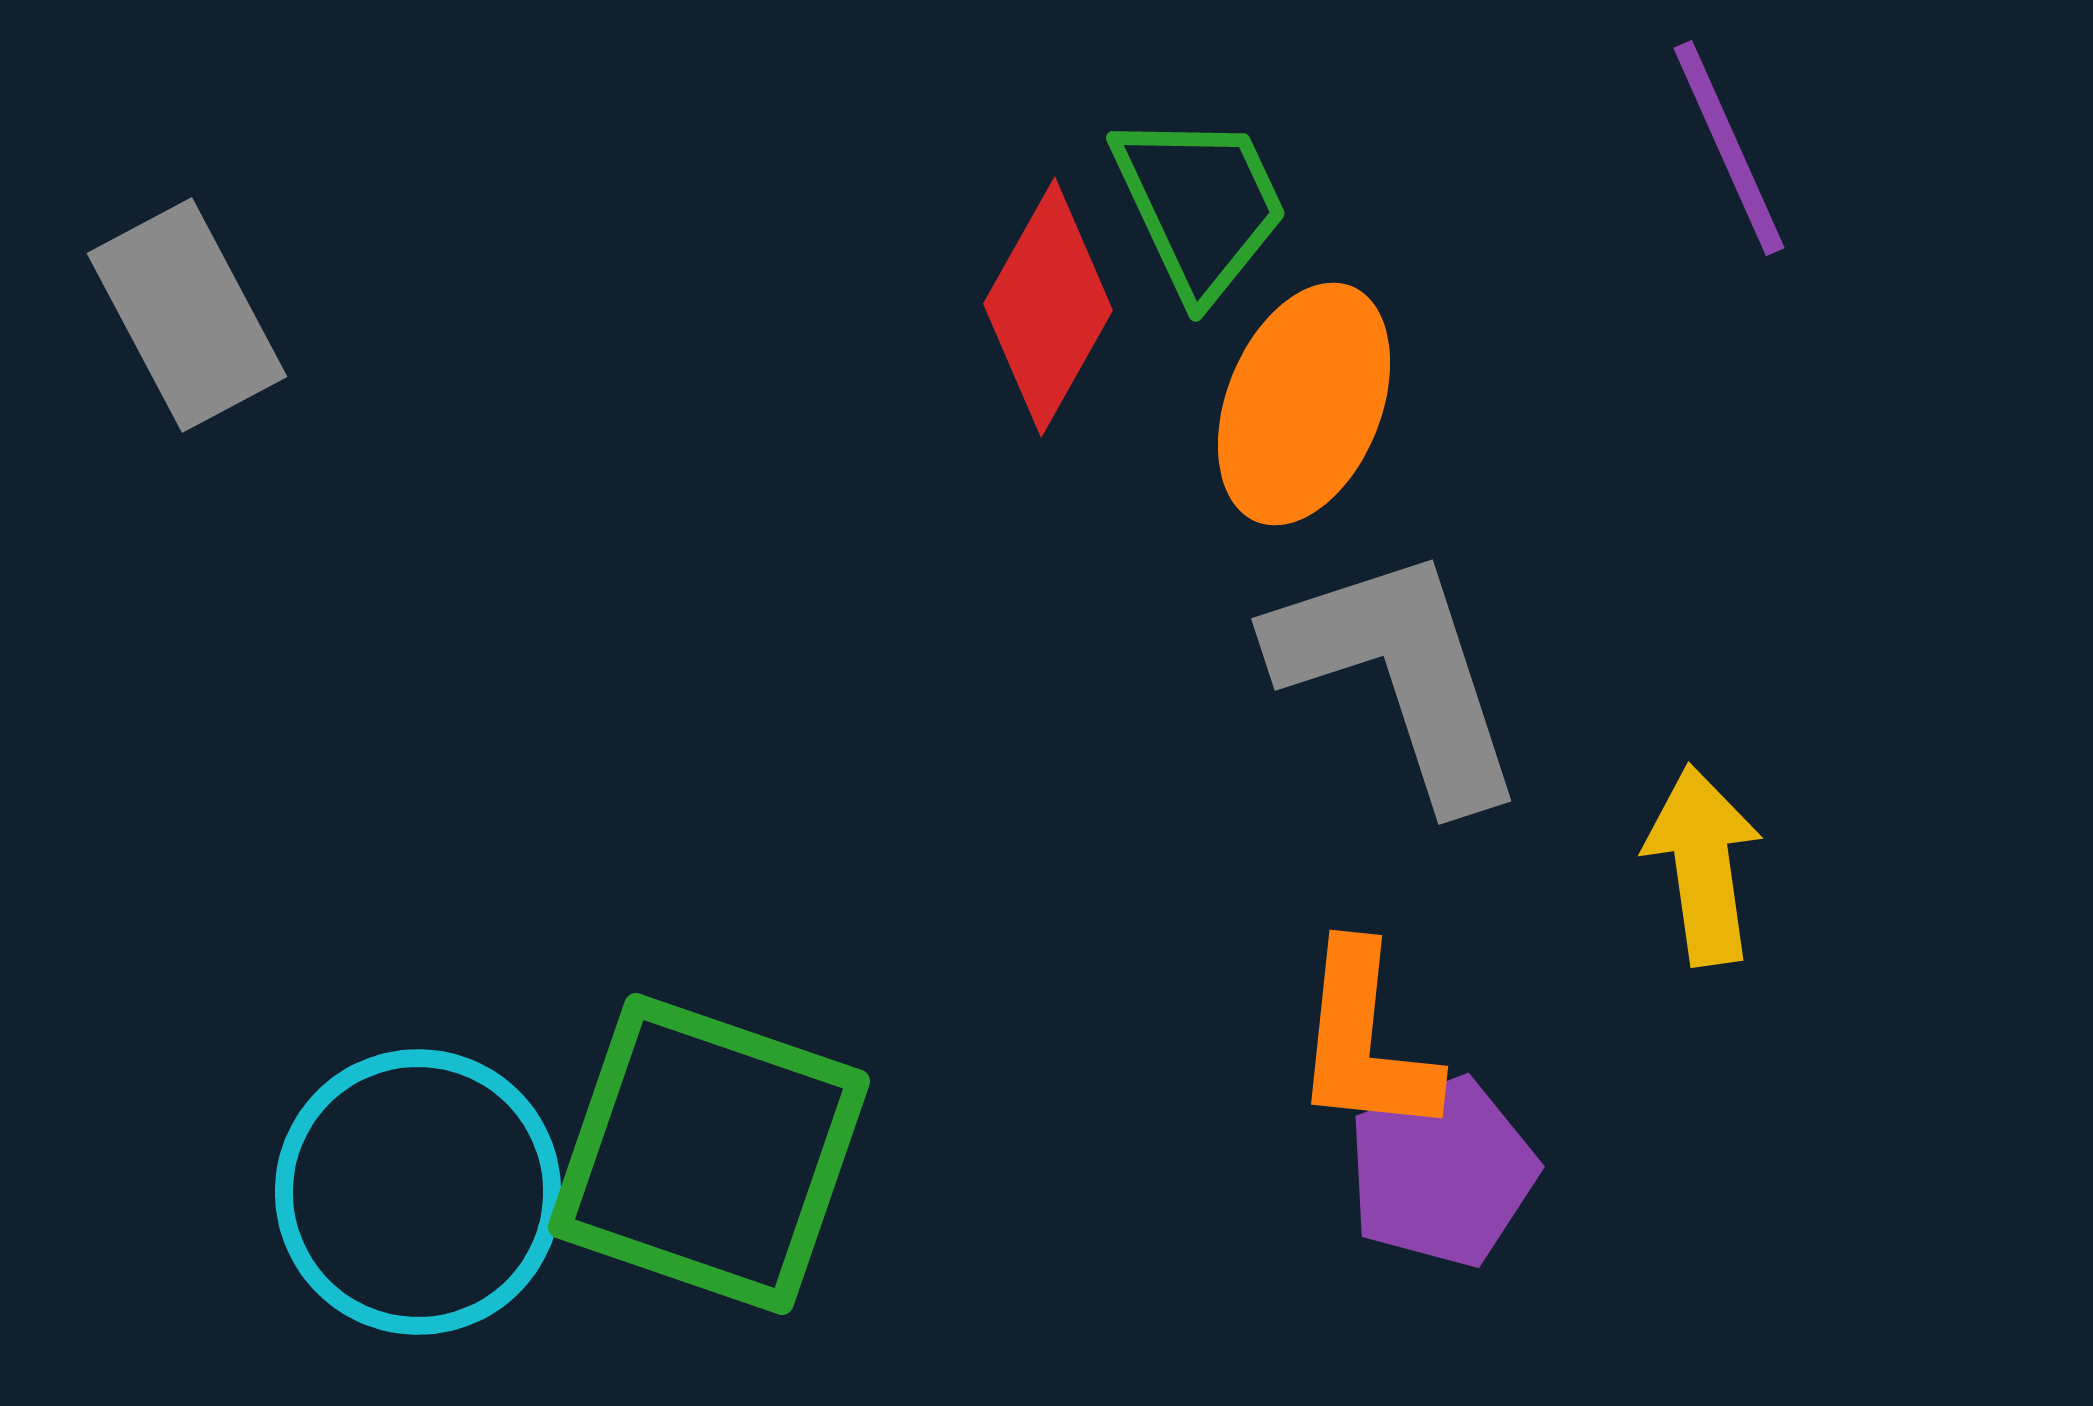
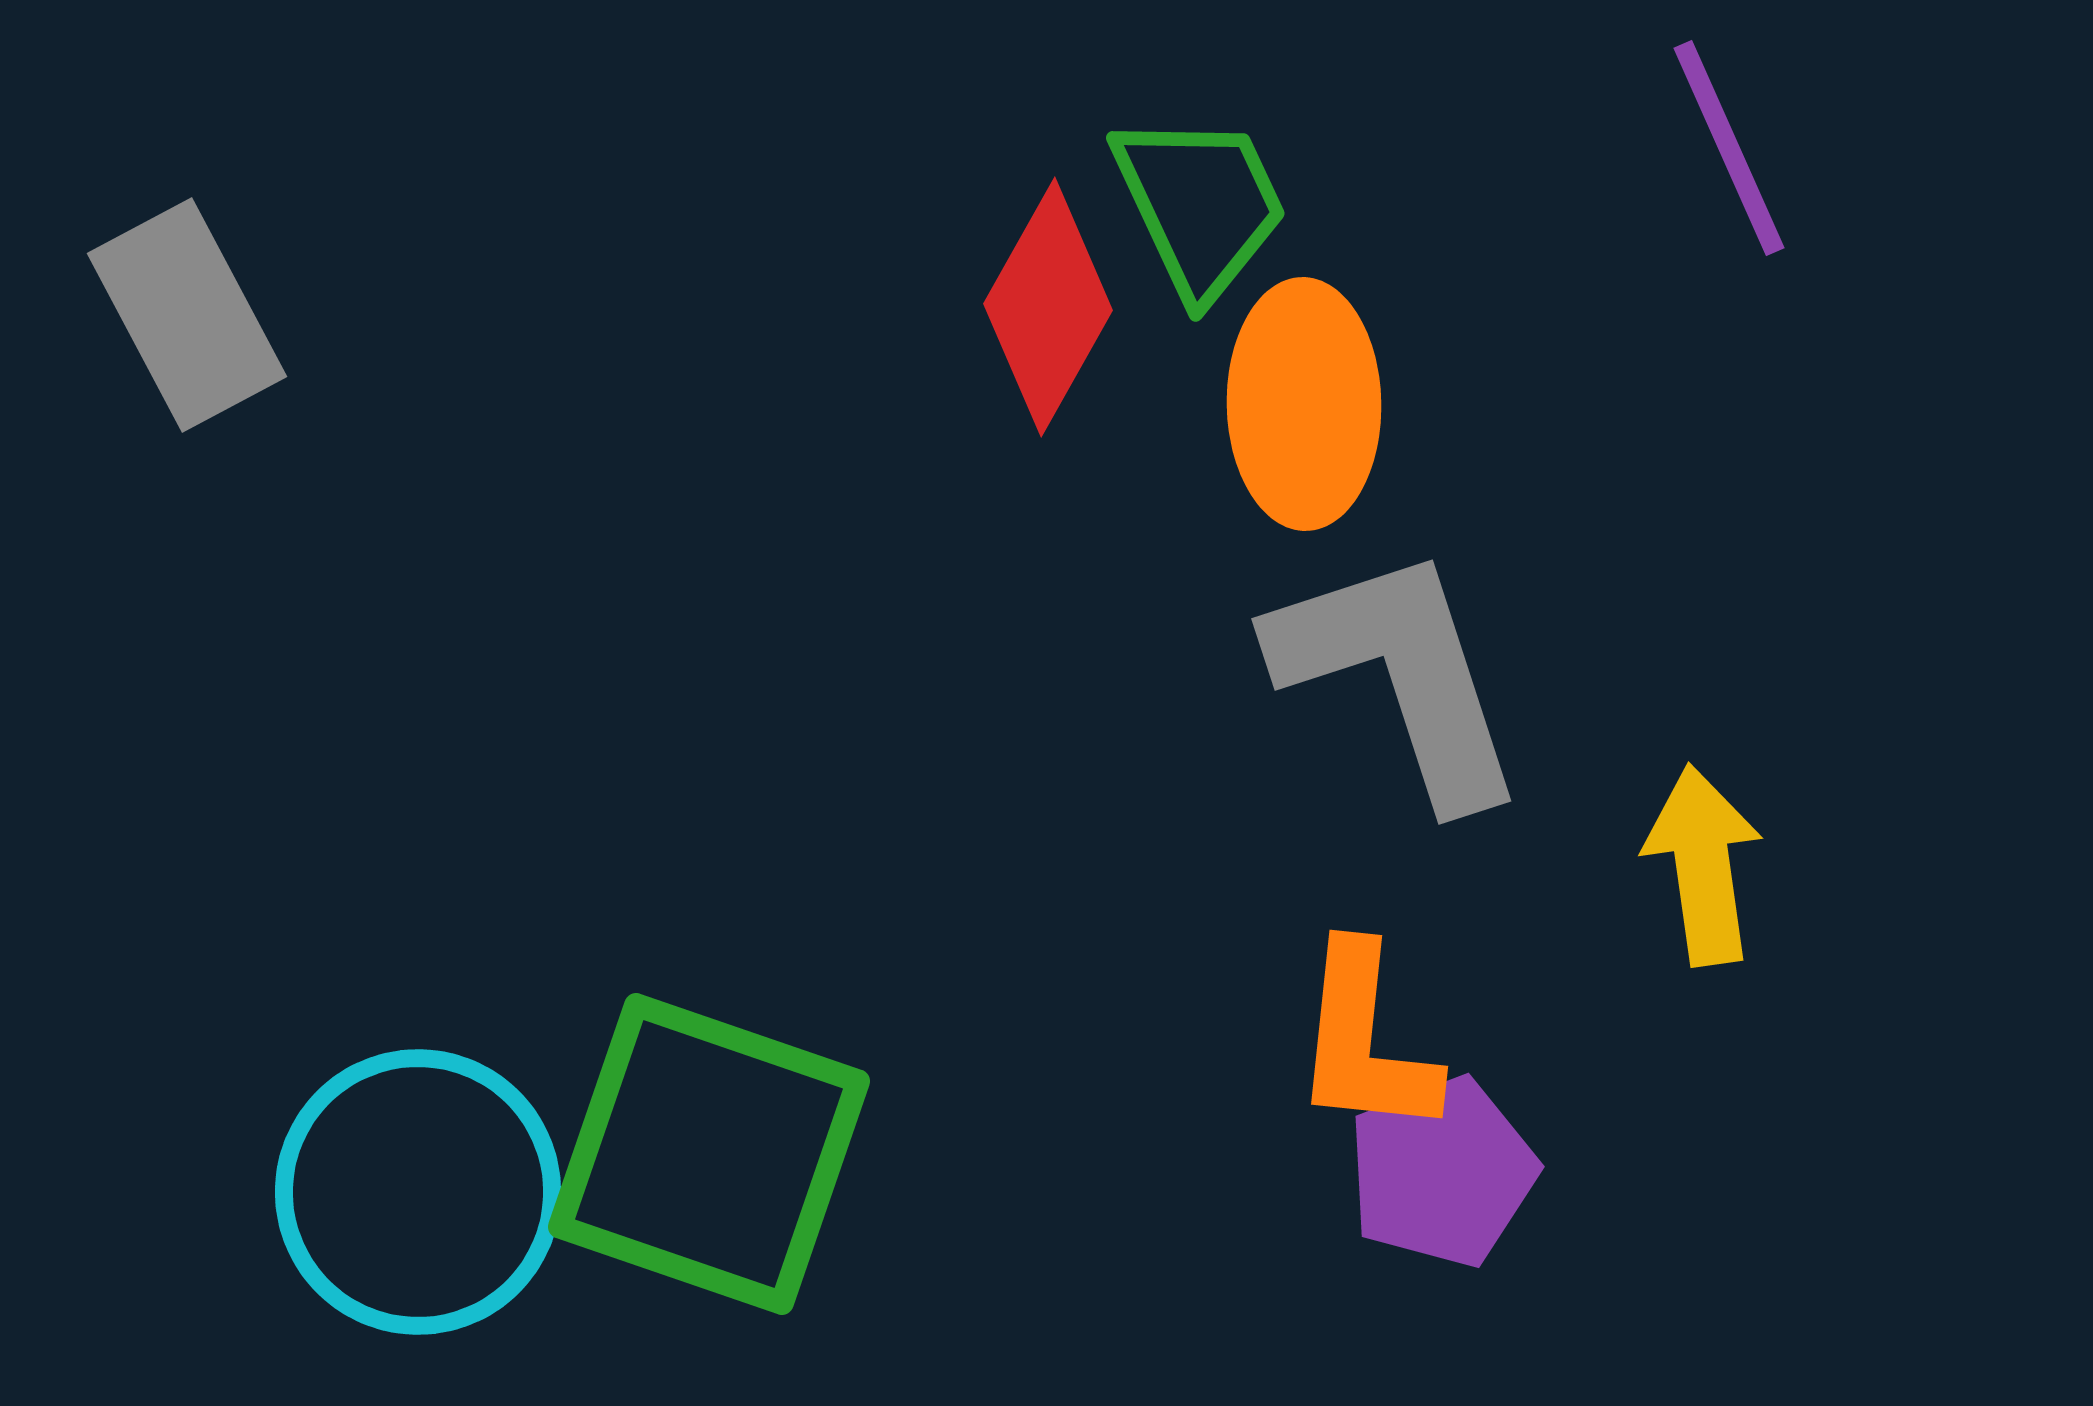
orange ellipse: rotated 23 degrees counterclockwise
